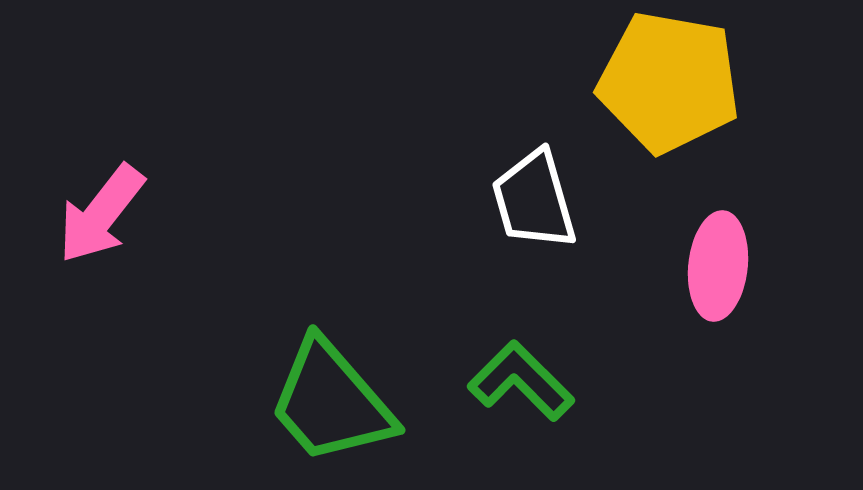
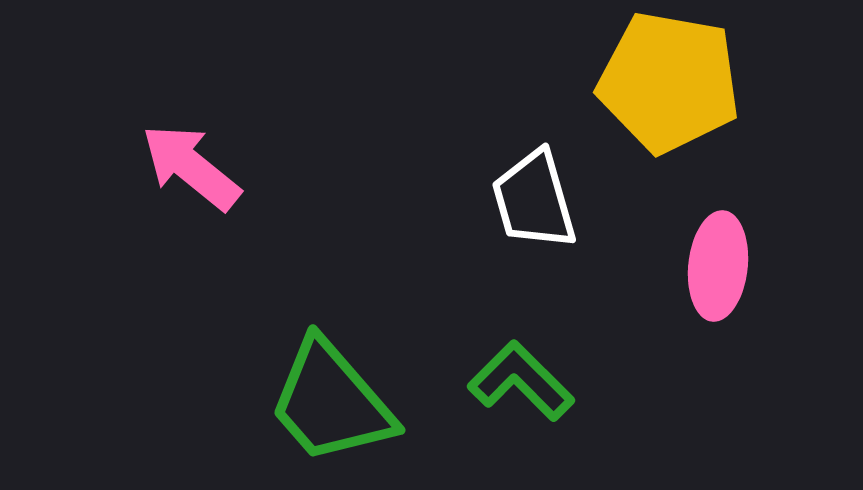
pink arrow: moved 90 px right, 47 px up; rotated 91 degrees clockwise
